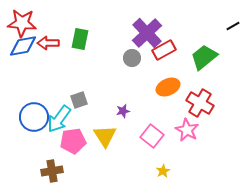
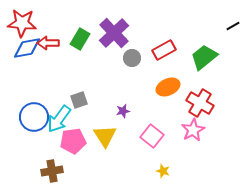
purple cross: moved 33 px left
green rectangle: rotated 20 degrees clockwise
blue diamond: moved 4 px right, 2 px down
pink star: moved 6 px right; rotated 15 degrees clockwise
yellow star: rotated 24 degrees counterclockwise
